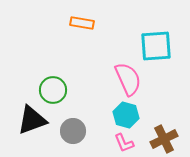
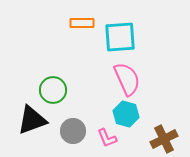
orange rectangle: rotated 10 degrees counterclockwise
cyan square: moved 36 px left, 9 px up
pink semicircle: moved 1 px left
cyan hexagon: moved 1 px up
pink L-shape: moved 17 px left, 5 px up
